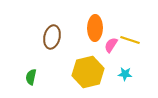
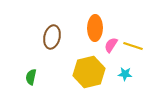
yellow line: moved 3 px right, 6 px down
yellow hexagon: moved 1 px right
